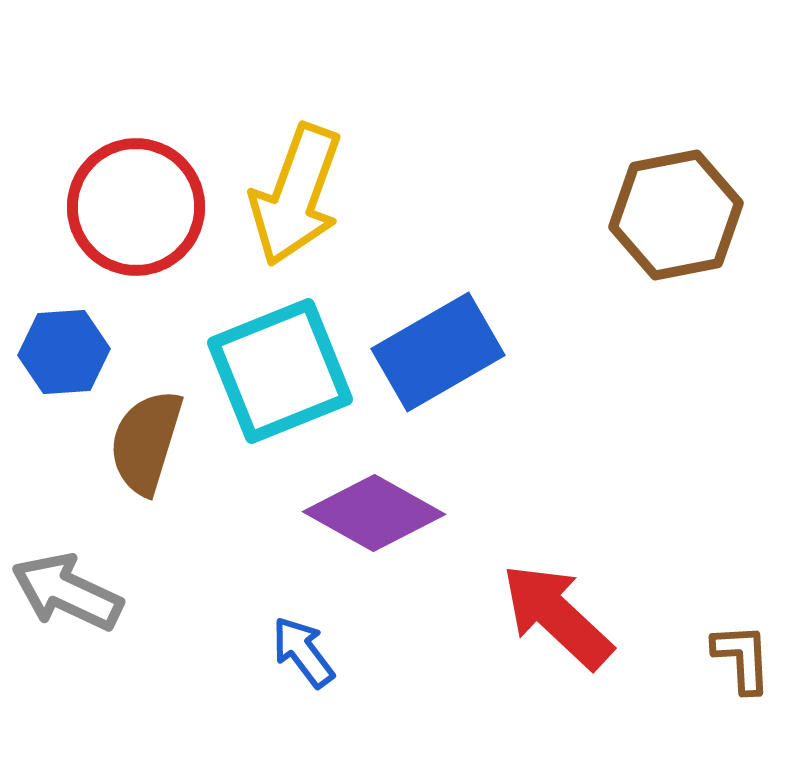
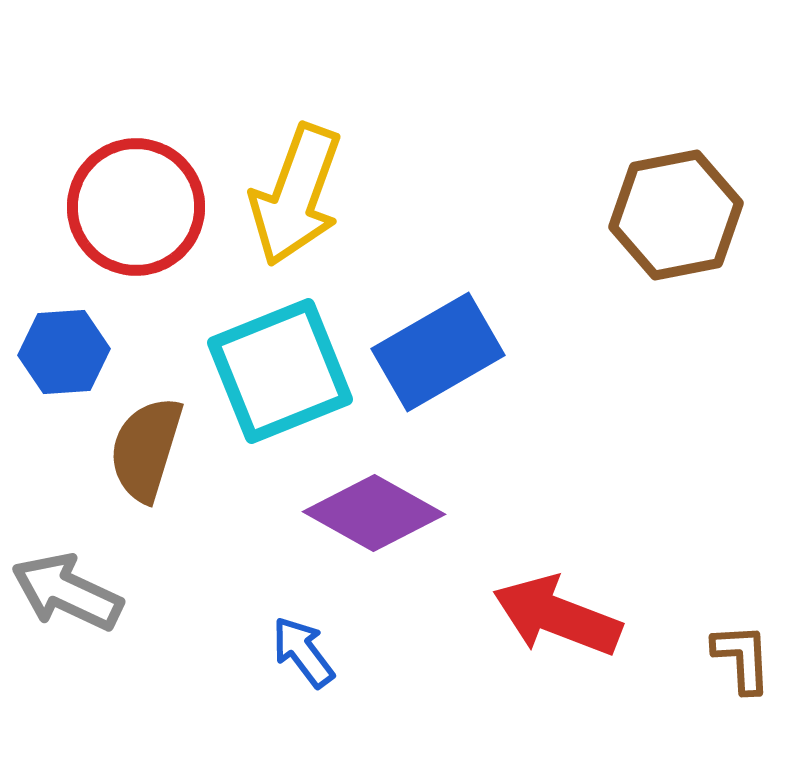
brown semicircle: moved 7 px down
red arrow: rotated 22 degrees counterclockwise
